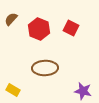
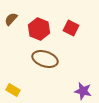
brown ellipse: moved 9 px up; rotated 20 degrees clockwise
